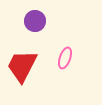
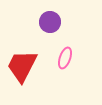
purple circle: moved 15 px right, 1 px down
